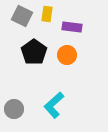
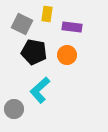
gray square: moved 8 px down
black pentagon: rotated 25 degrees counterclockwise
cyan L-shape: moved 14 px left, 15 px up
